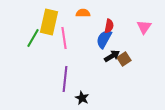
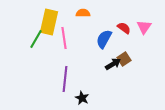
red semicircle: moved 15 px right, 2 px down; rotated 64 degrees counterclockwise
green line: moved 3 px right, 1 px down
black arrow: moved 1 px right, 8 px down
